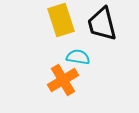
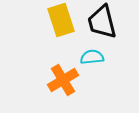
black trapezoid: moved 2 px up
cyan semicircle: moved 14 px right; rotated 15 degrees counterclockwise
